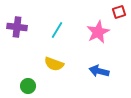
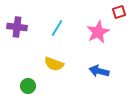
cyan line: moved 2 px up
